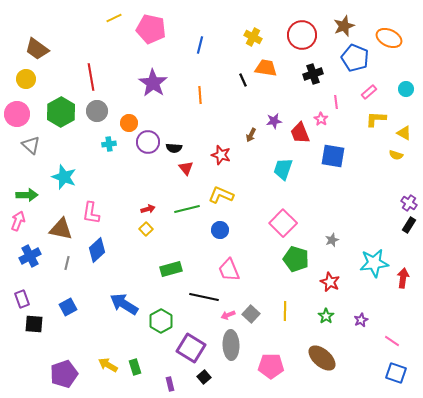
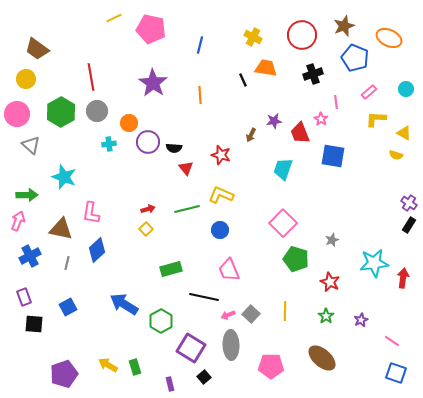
purple rectangle at (22, 299): moved 2 px right, 2 px up
